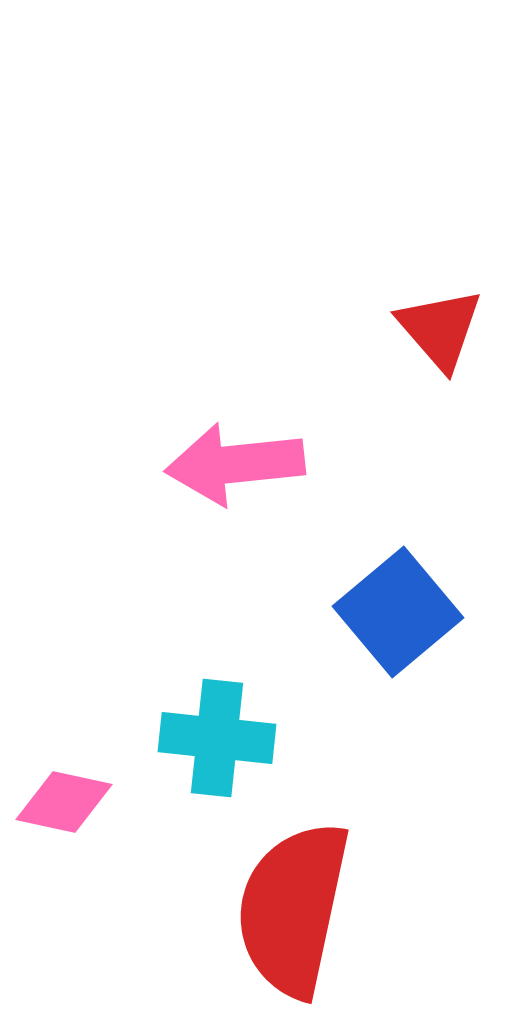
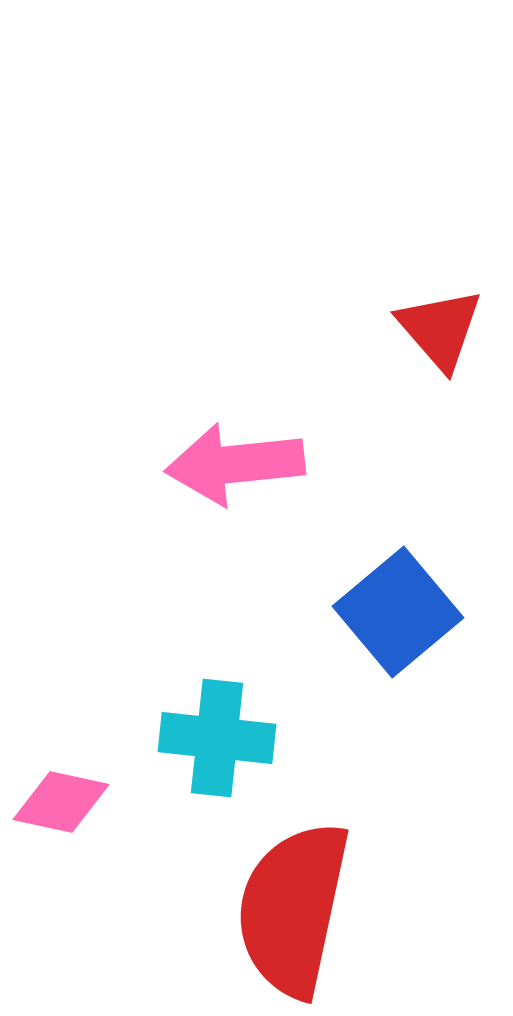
pink diamond: moved 3 px left
